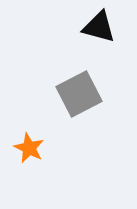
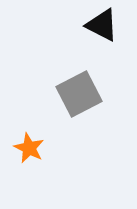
black triangle: moved 3 px right, 2 px up; rotated 12 degrees clockwise
